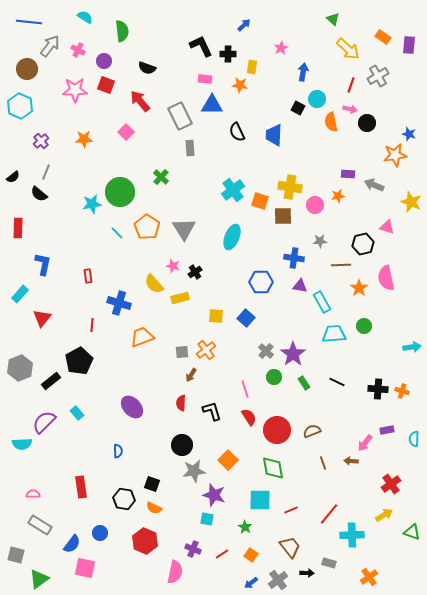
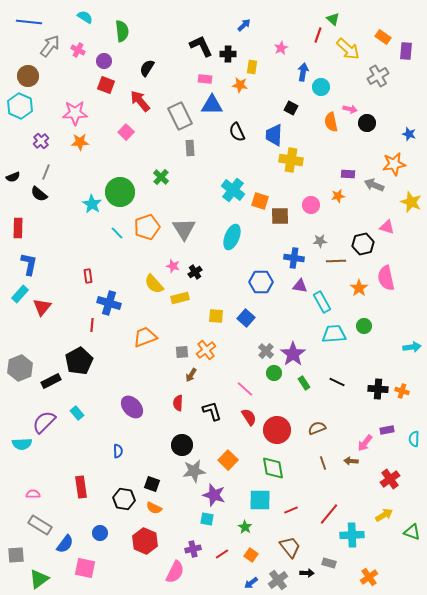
purple rectangle at (409, 45): moved 3 px left, 6 px down
black semicircle at (147, 68): rotated 102 degrees clockwise
brown circle at (27, 69): moved 1 px right, 7 px down
red line at (351, 85): moved 33 px left, 50 px up
pink star at (75, 90): moved 23 px down
cyan circle at (317, 99): moved 4 px right, 12 px up
black square at (298, 108): moved 7 px left
orange star at (84, 139): moved 4 px left, 3 px down
orange star at (395, 155): moved 1 px left, 9 px down
black semicircle at (13, 177): rotated 16 degrees clockwise
yellow cross at (290, 187): moved 1 px right, 27 px up
cyan cross at (233, 190): rotated 15 degrees counterclockwise
cyan star at (92, 204): rotated 30 degrees counterclockwise
pink circle at (315, 205): moved 4 px left
brown square at (283, 216): moved 3 px left
orange pentagon at (147, 227): rotated 20 degrees clockwise
blue L-shape at (43, 264): moved 14 px left
brown line at (341, 265): moved 5 px left, 4 px up
blue cross at (119, 303): moved 10 px left
red triangle at (42, 318): moved 11 px up
orange trapezoid at (142, 337): moved 3 px right
green circle at (274, 377): moved 4 px up
black rectangle at (51, 381): rotated 12 degrees clockwise
pink line at (245, 389): rotated 30 degrees counterclockwise
red semicircle at (181, 403): moved 3 px left
brown semicircle at (312, 431): moved 5 px right, 3 px up
red cross at (391, 484): moved 1 px left, 5 px up
blue semicircle at (72, 544): moved 7 px left
purple cross at (193, 549): rotated 35 degrees counterclockwise
gray square at (16, 555): rotated 18 degrees counterclockwise
pink semicircle at (175, 572): rotated 15 degrees clockwise
